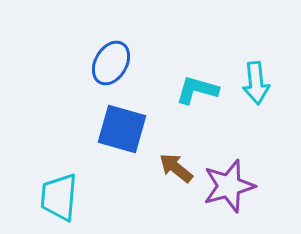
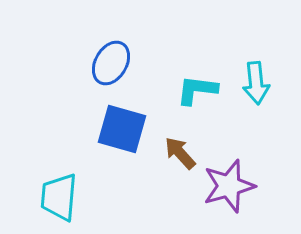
cyan L-shape: rotated 9 degrees counterclockwise
brown arrow: moved 4 px right, 15 px up; rotated 9 degrees clockwise
